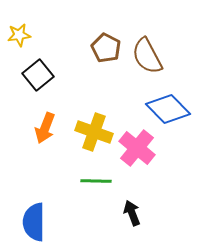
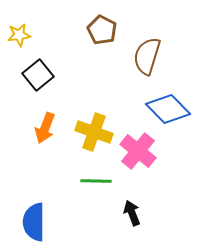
brown pentagon: moved 4 px left, 18 px up
brown semicircle: rotated 45 degrees clockwise
pink cross: moved 1 px right, 3 px down
